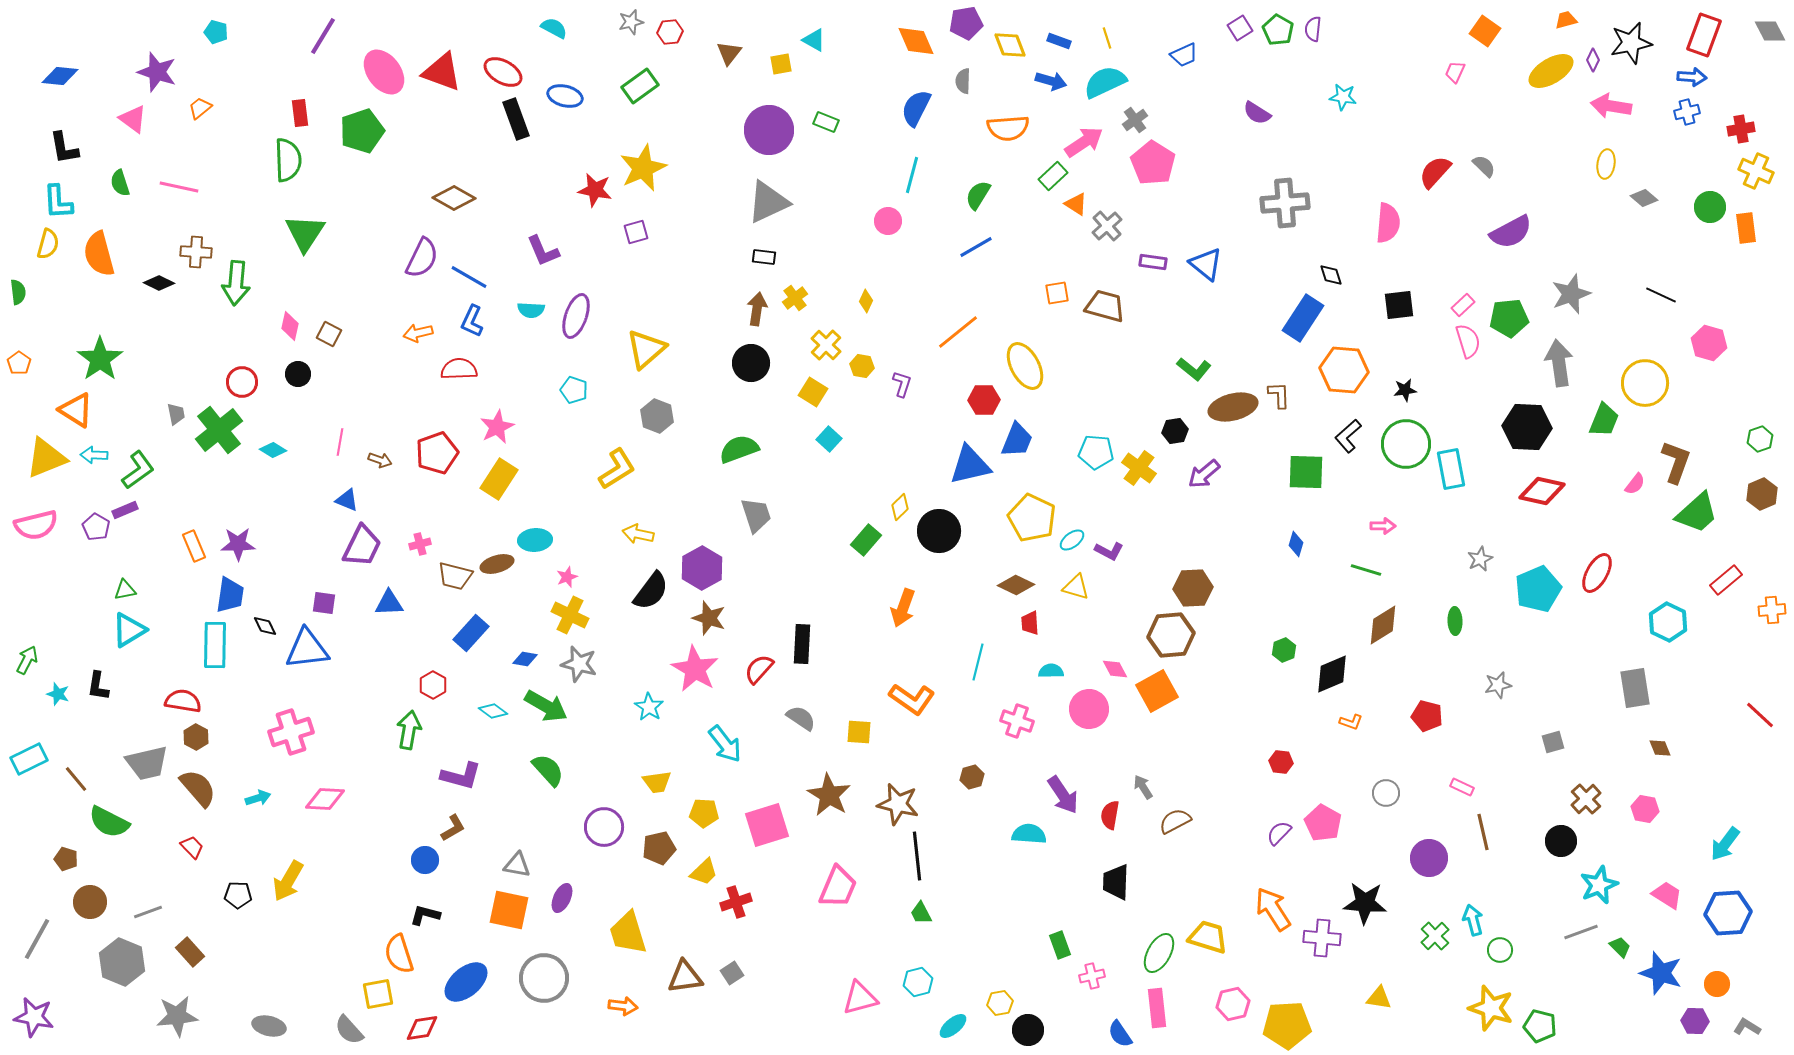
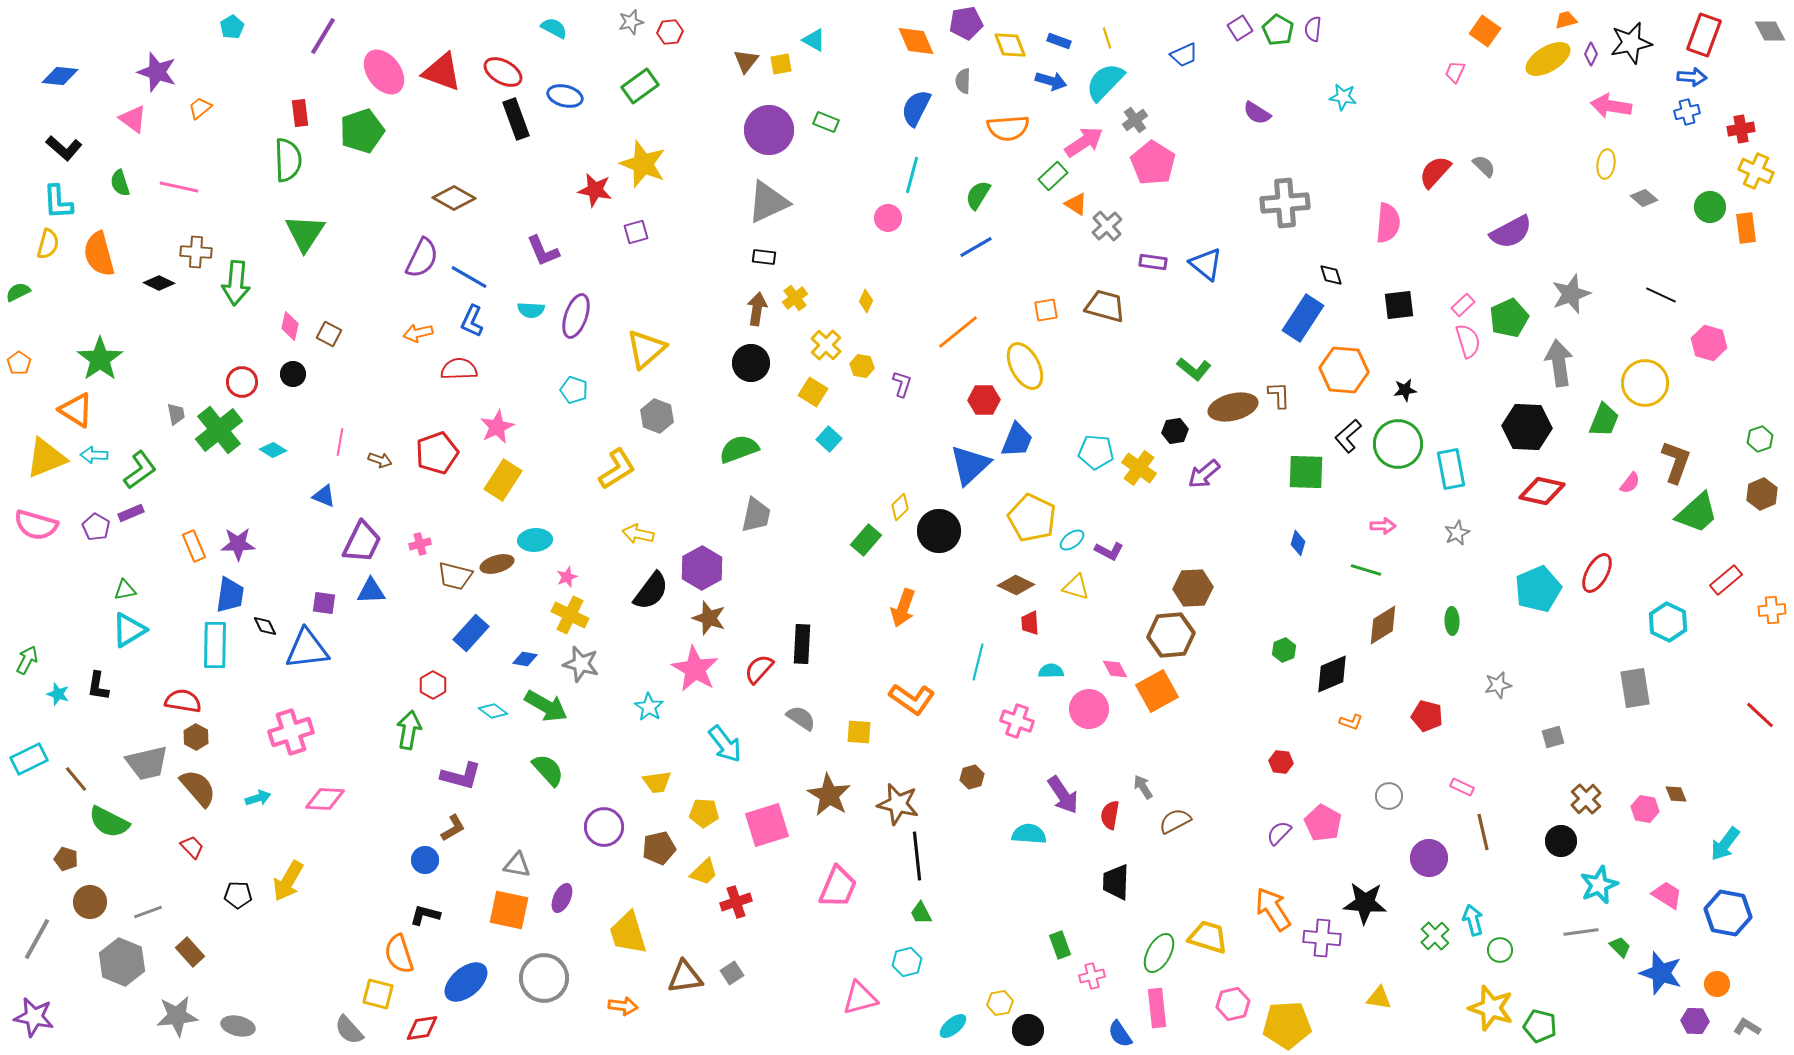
cyan pentagon at (216, 32): moved 16 px right, 5 px up; rotated 25 degrees clockwise
brown triangle at (729, 53): moved 17 px right, 8 px down
purple diamond at (1593, 60): moved 2 px left, 6 px up
yellow ellipse at (1551, 71): moved 3 px left, 12 px up
cyan semicircle at (1105, 82): rotated 21 degrees counterclockwise
black L-shape at (64, 148): rotated 39 degrees counterclockwise
yellow star at (643, 168): moved 4 px up; rotated 27 degrees counterclockwise
pink circle at (888, 221): moved 3 px up
green semicircle at (18, 292): rotated 110 degrees counterclockwise
orange square at (1057, 293): moved 11 px left, 17 px down
green pentagon at (1509, 318): rotated 18 degrees counterclockwise
black circle at (298, 374): moved 5 px left
green circle at (1406, 444): moved 8 px left
blue triangle at (970, 465): rotated 30 degrees counterclockwise
green L-shape at (138, 470): moved 2 px right
yellow rectangle at (499, 479): moved 4 px right, 1 px down
pink semicircle at (1635, 484): moved 5 px left, 1 px up
blue triangle at (347, 500): moved 23 px left, 4 px up
purple rectangle at (125, 510): moved 6 px right, 3 px down
gray trapezoid at (756, 515): rotated 30 degrees clockwise
pink semicircle at (36, 525): rotated 30 degrees clockwise
blue diamond at (1296, 544): moved 2 px right, 1 px up
purple trapezoid at (362, 546): moved 4 px up
gray star at (1480, 559): moved 23 px left, 26 px up
blue triangle at (389, 603): moved 18 px left, 12 px up
green ellipse at (1455, 621): moved 3 px left
gray star at (579, 664): moved 2 px right
gray square at (1553, 742): moved 5 px up
brown diamond at (1660, 748): moved 16 px right, 46 px down
gray circle at (1386, 793): moved 3 px right, 3 px down
blue hexagon at (1728, 913): rotated 15 degrees clockwise
gray line at (1581, 932): rotated 12 degrees clockwise
cyan hexagon at (918, 982): moved 11 px left, 20 px up
yellow square at (378, 994): rotated 24 degrees clockwise
gray ellipse at (269, 1026): moved 31 px left
